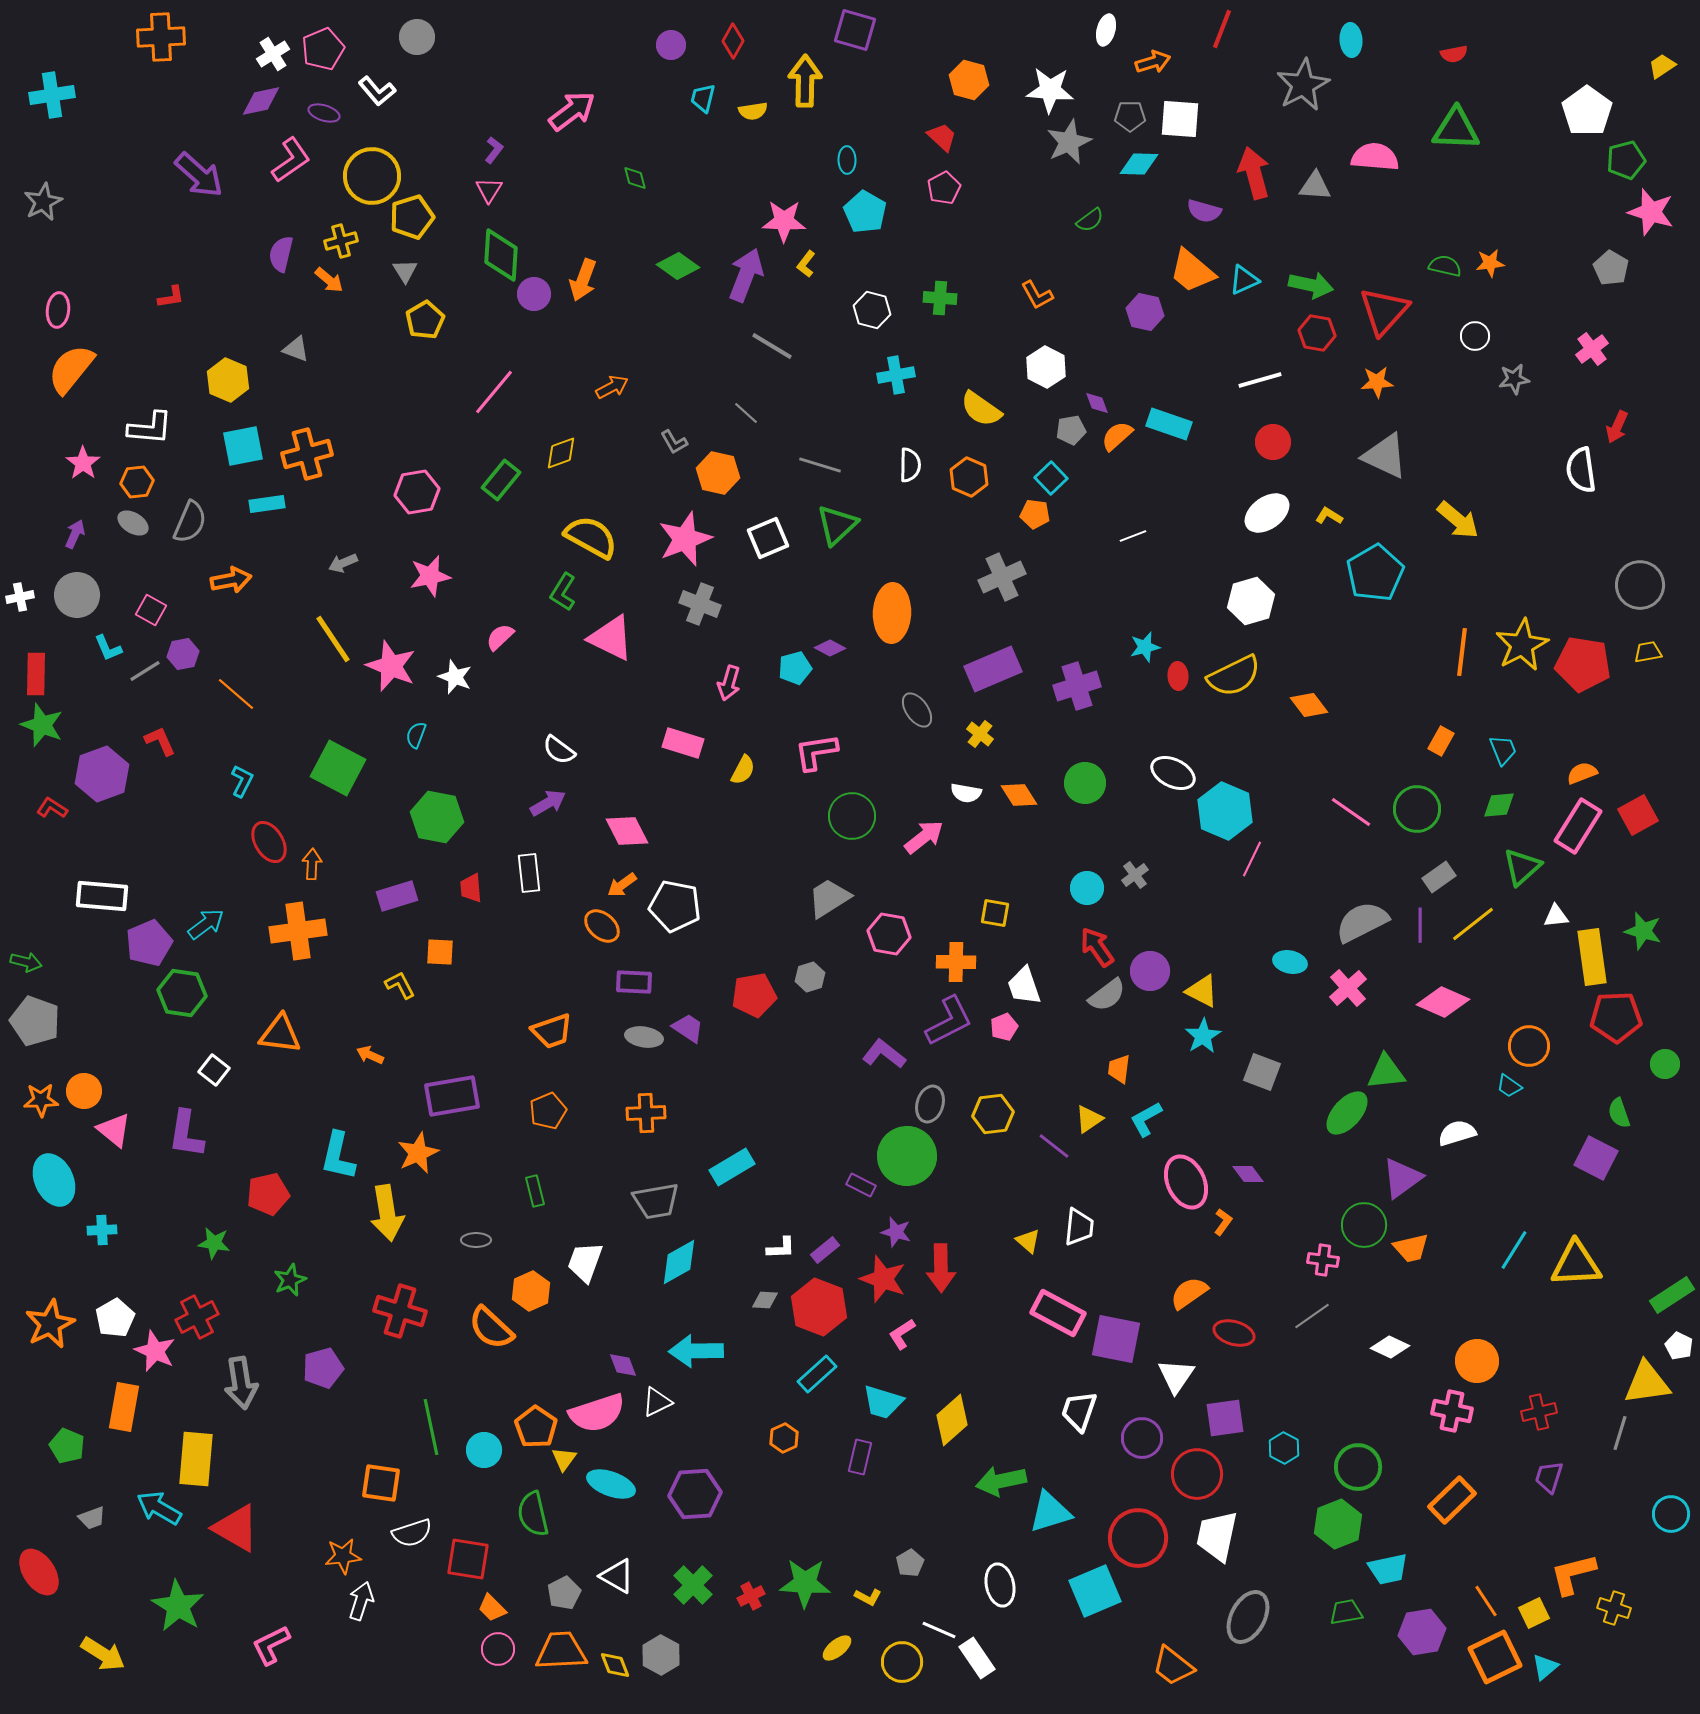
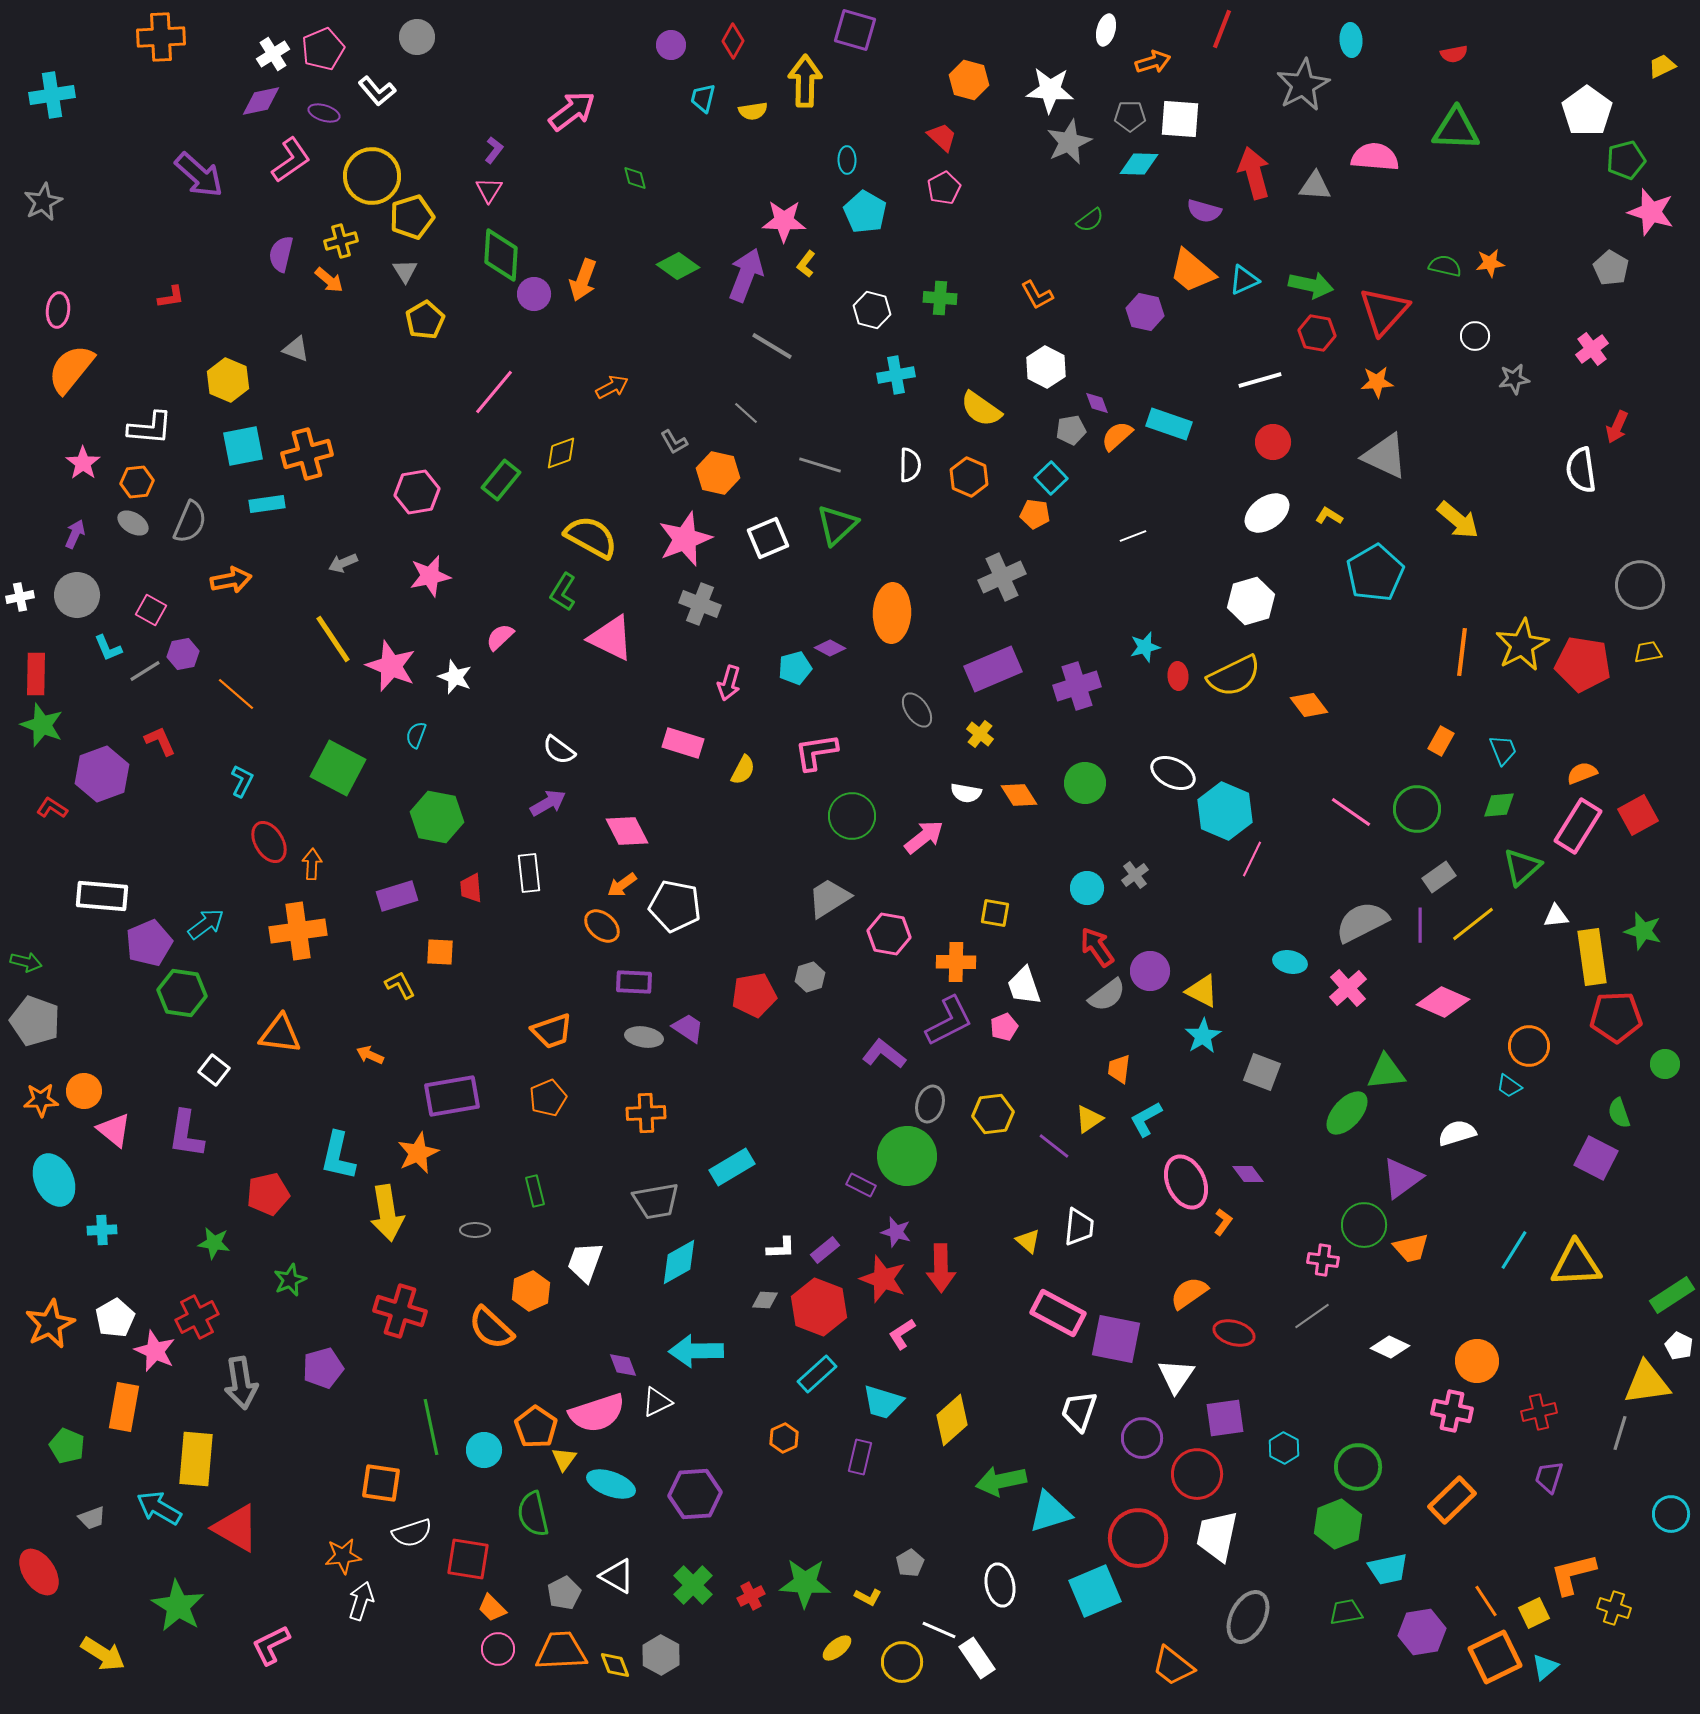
yellow trapezoid at (1662, 66): rotated 8 degrees clockwise
orange pentagon at (548, 1111): moved 13 px up
gray ellipse at (476, 1240): moved 1 px left, 10 px up
